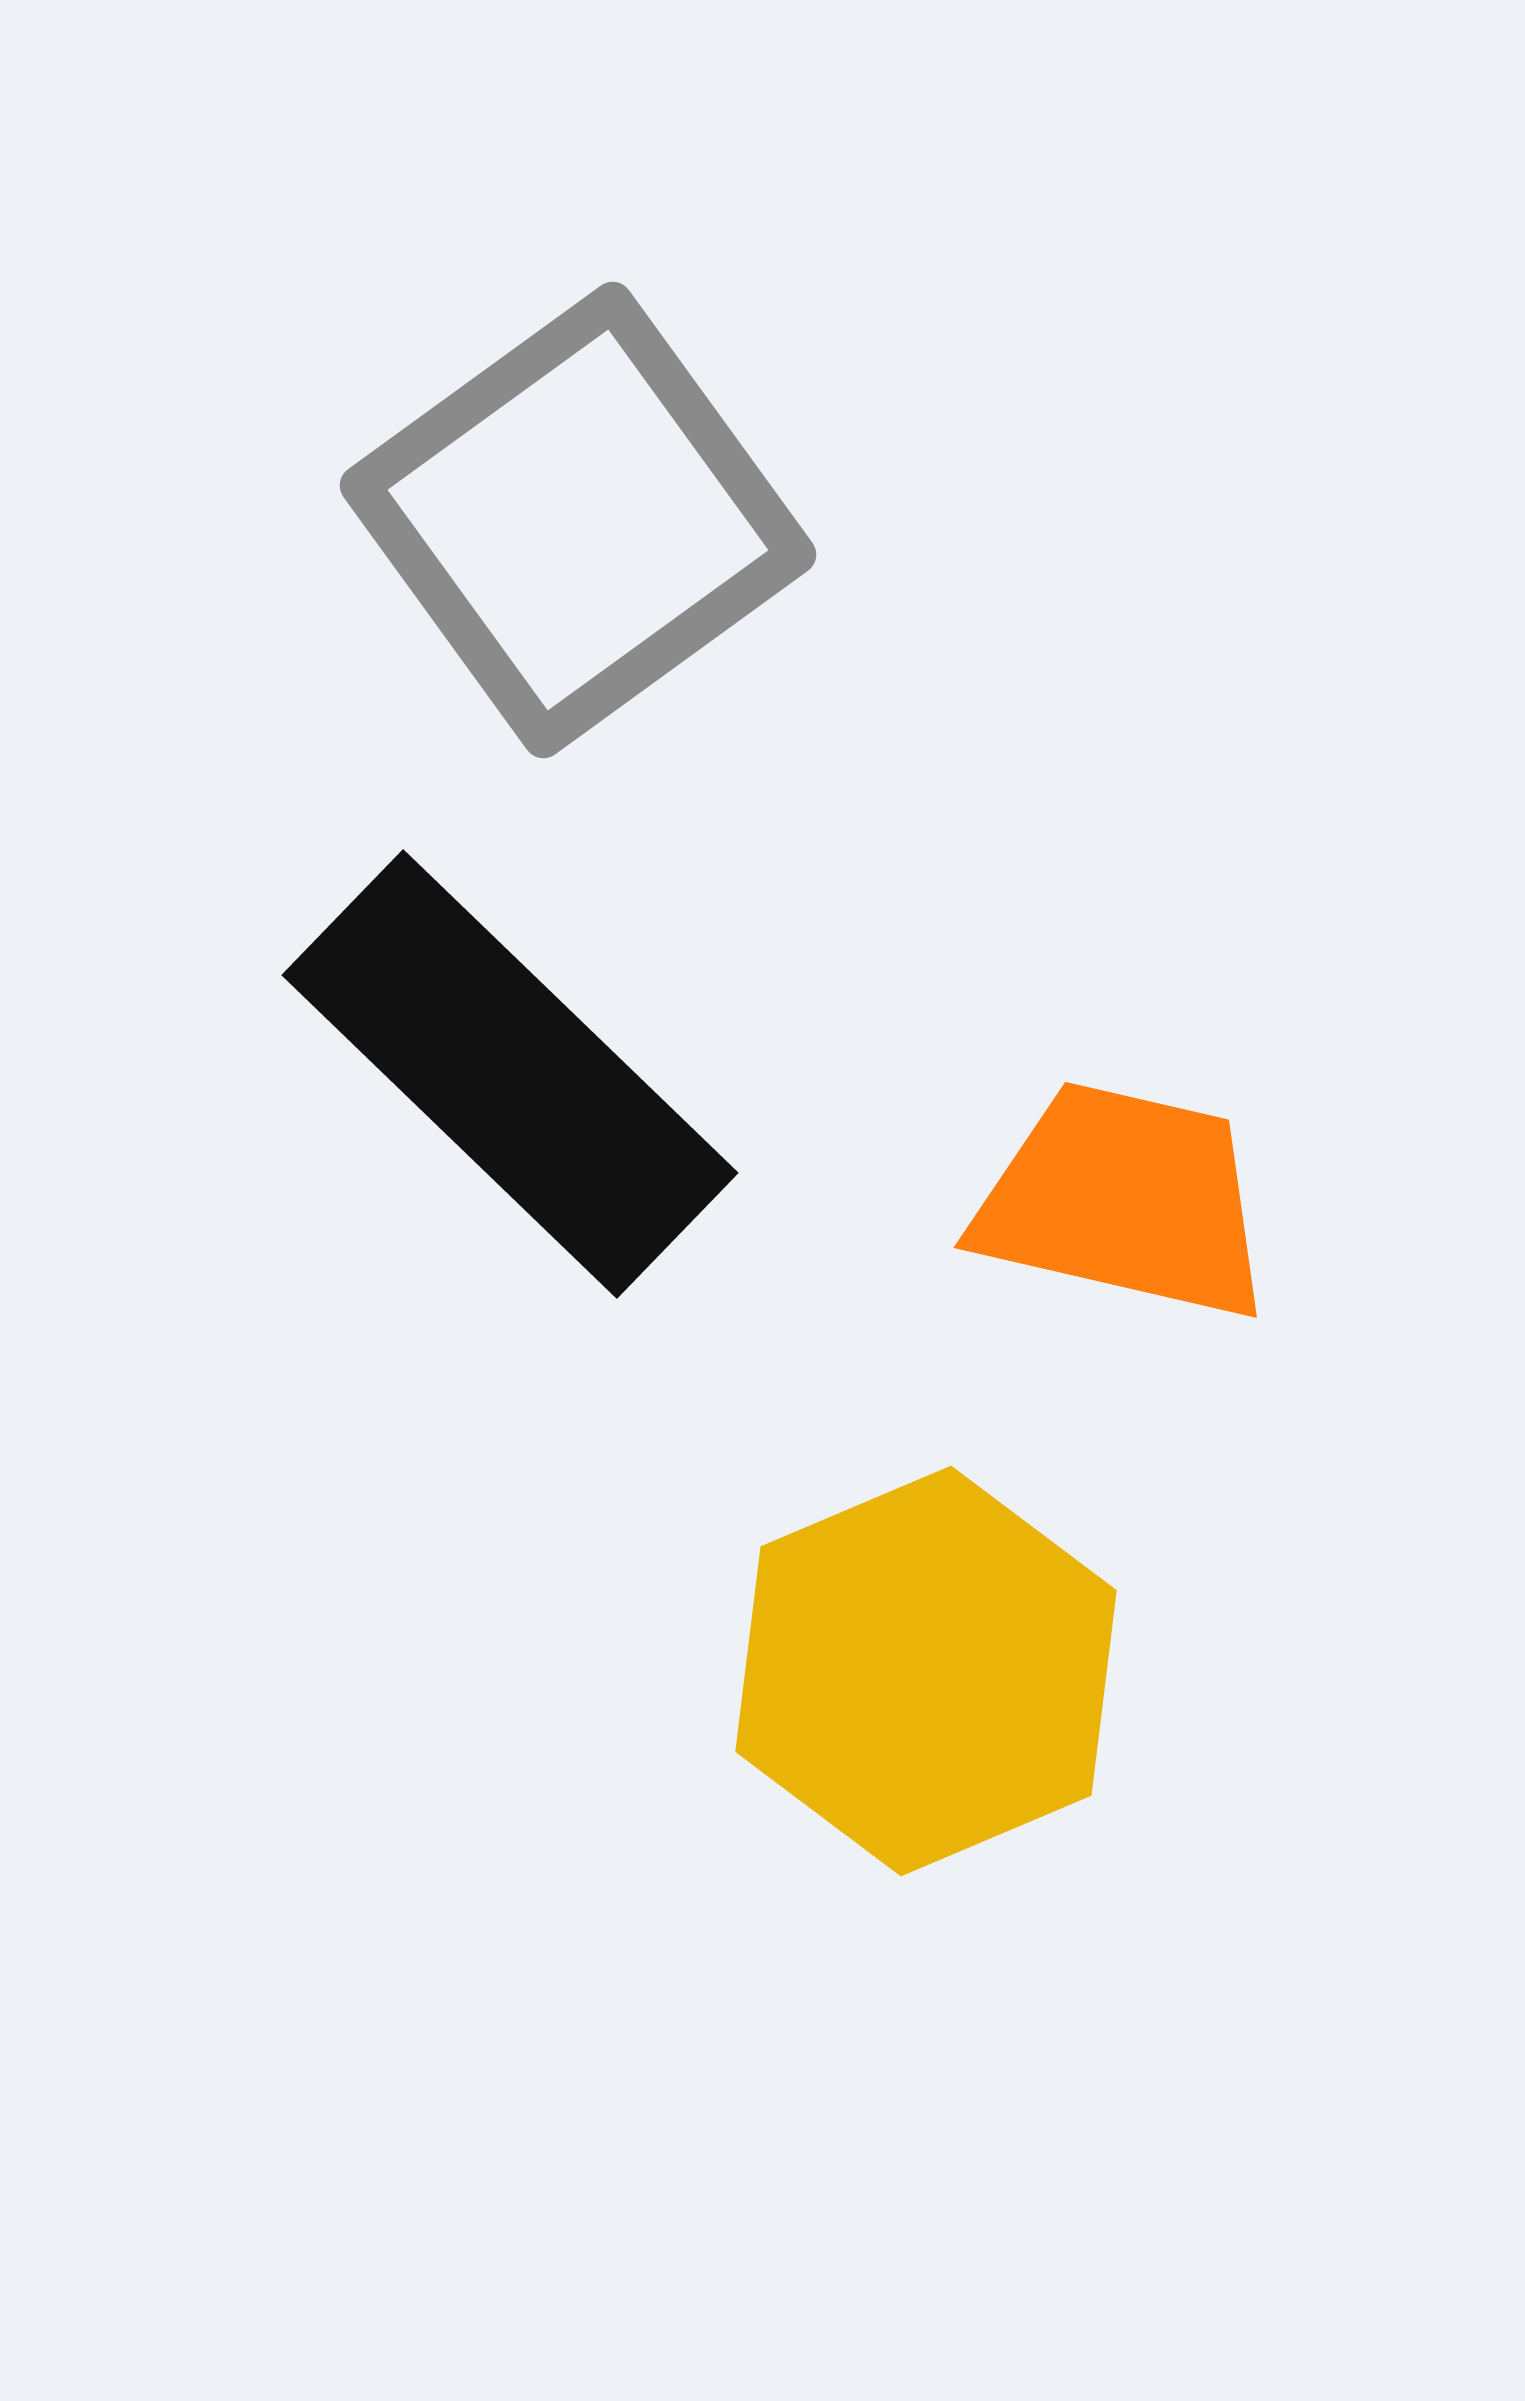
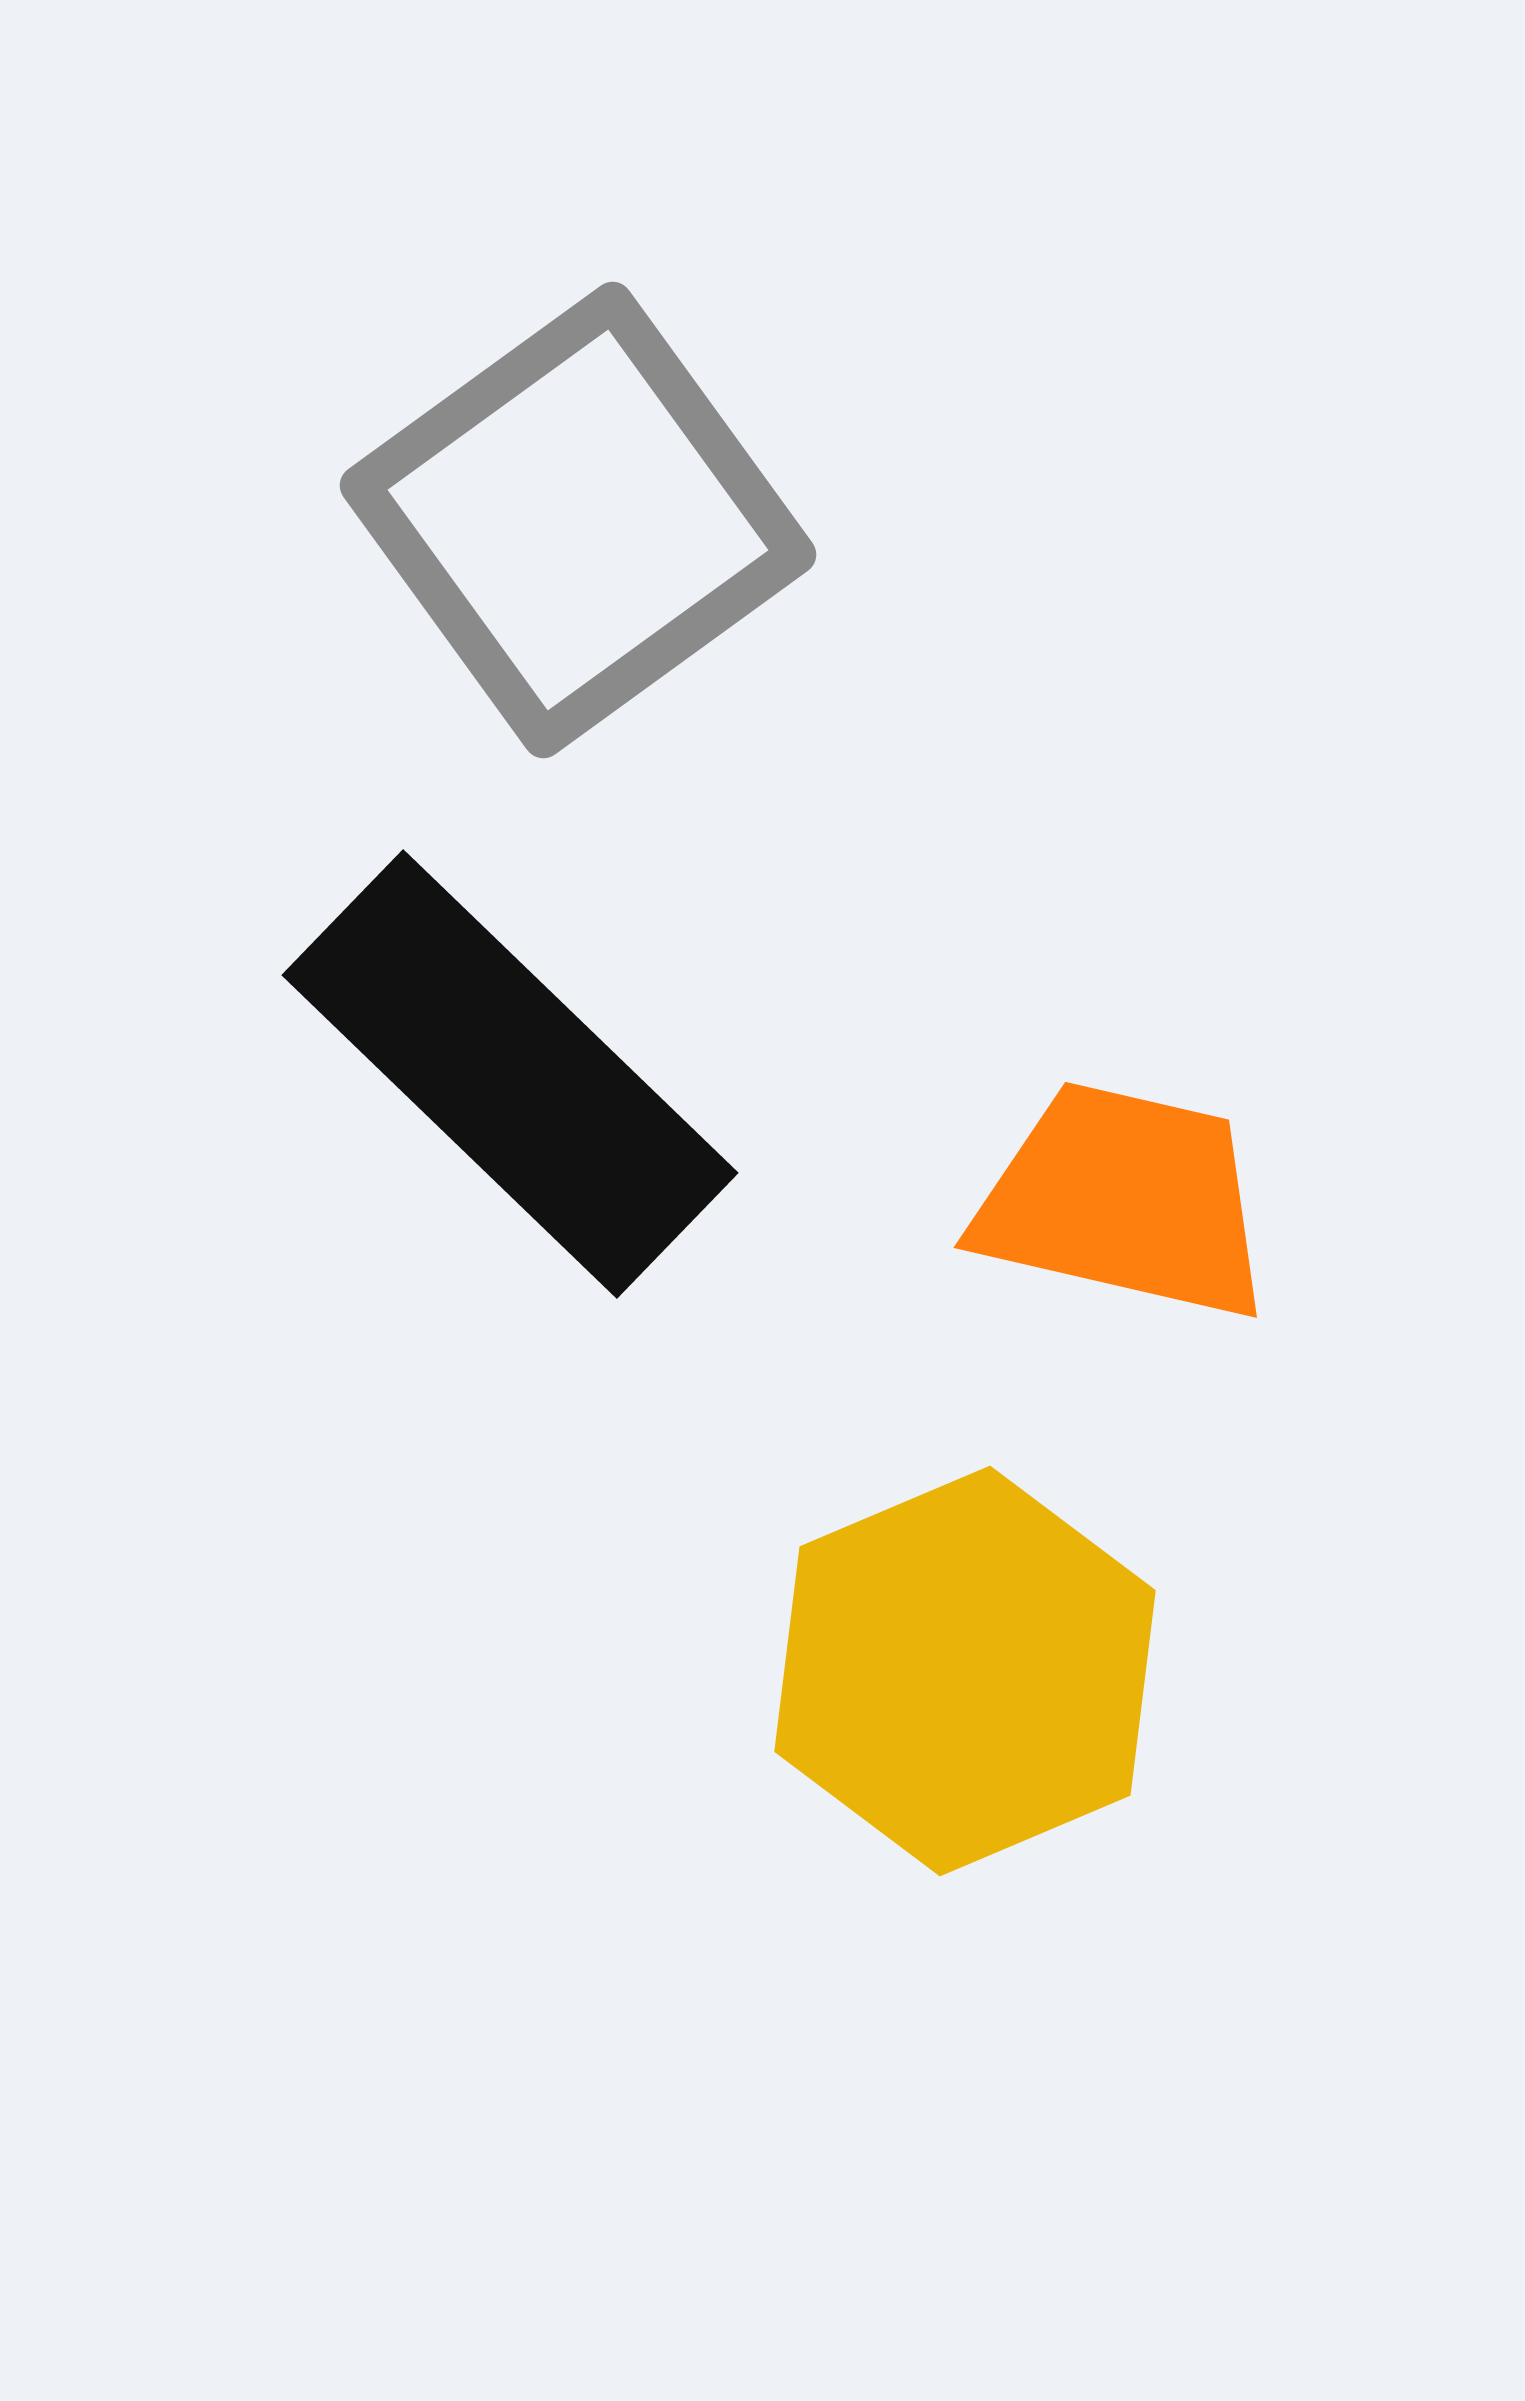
yellow hexagon: moved 39 px right
